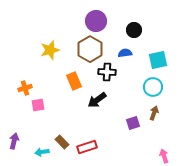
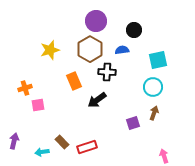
blue semicircle: moved 3 px left, 3 px up
